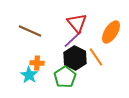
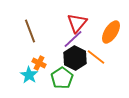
red triangle: rotated 20 degrees clockwise
brown line: rotated 45 degrees clockwise
orange line: rotated 18 degrees counterclockwise
orange cross: moved 2 px right; rotated 24 degrees clockwise
green pentagon: moved 3 px left, 1 px down
